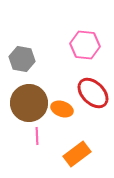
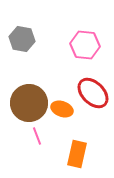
gray hexagon: moved 20 px up
pink line: rotated 18 degrees counterclockwise
orange rectangle: rotated 40 degrees counterclockwise
